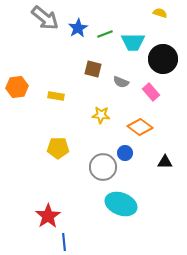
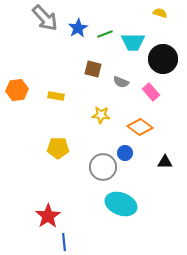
gray arrow: rotated 8 degrees clockwise
orange hexagon: moved 3 px down
